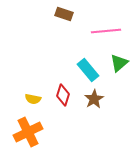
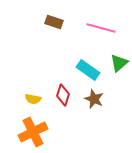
brown rectangle: moved 10 px left, 8 px down
pink line: moved 5 px left, 3 px up; rotated 20 degrees clockwise
cyan rectangle: rotated 15 degrees counterclockwise
brown star: rotated 18 degrees counterclockwise
orange cross: moved 5 px right
